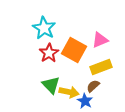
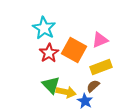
yellow arrow: moved 3 px left
